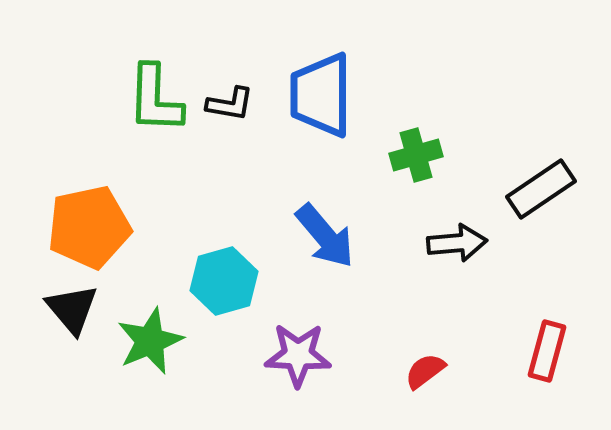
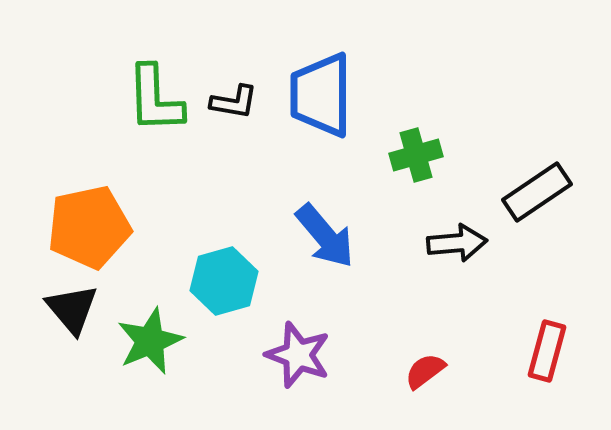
green L-shape: rotated 4 degrees counterclockwise
black L-shape: moved 4 px right, 2 px up
black rectangle: moved 4 px left, 3 px down
purple star: rotated 18 degrees clockwise
